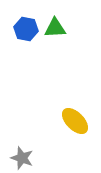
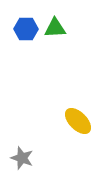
blue hexagon: rotated 10 degrees counterclockwise
yellow ellipse: moved 3 px right
